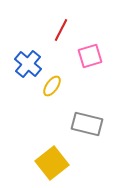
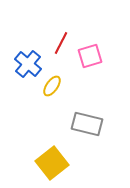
red line: moved 13 px down
